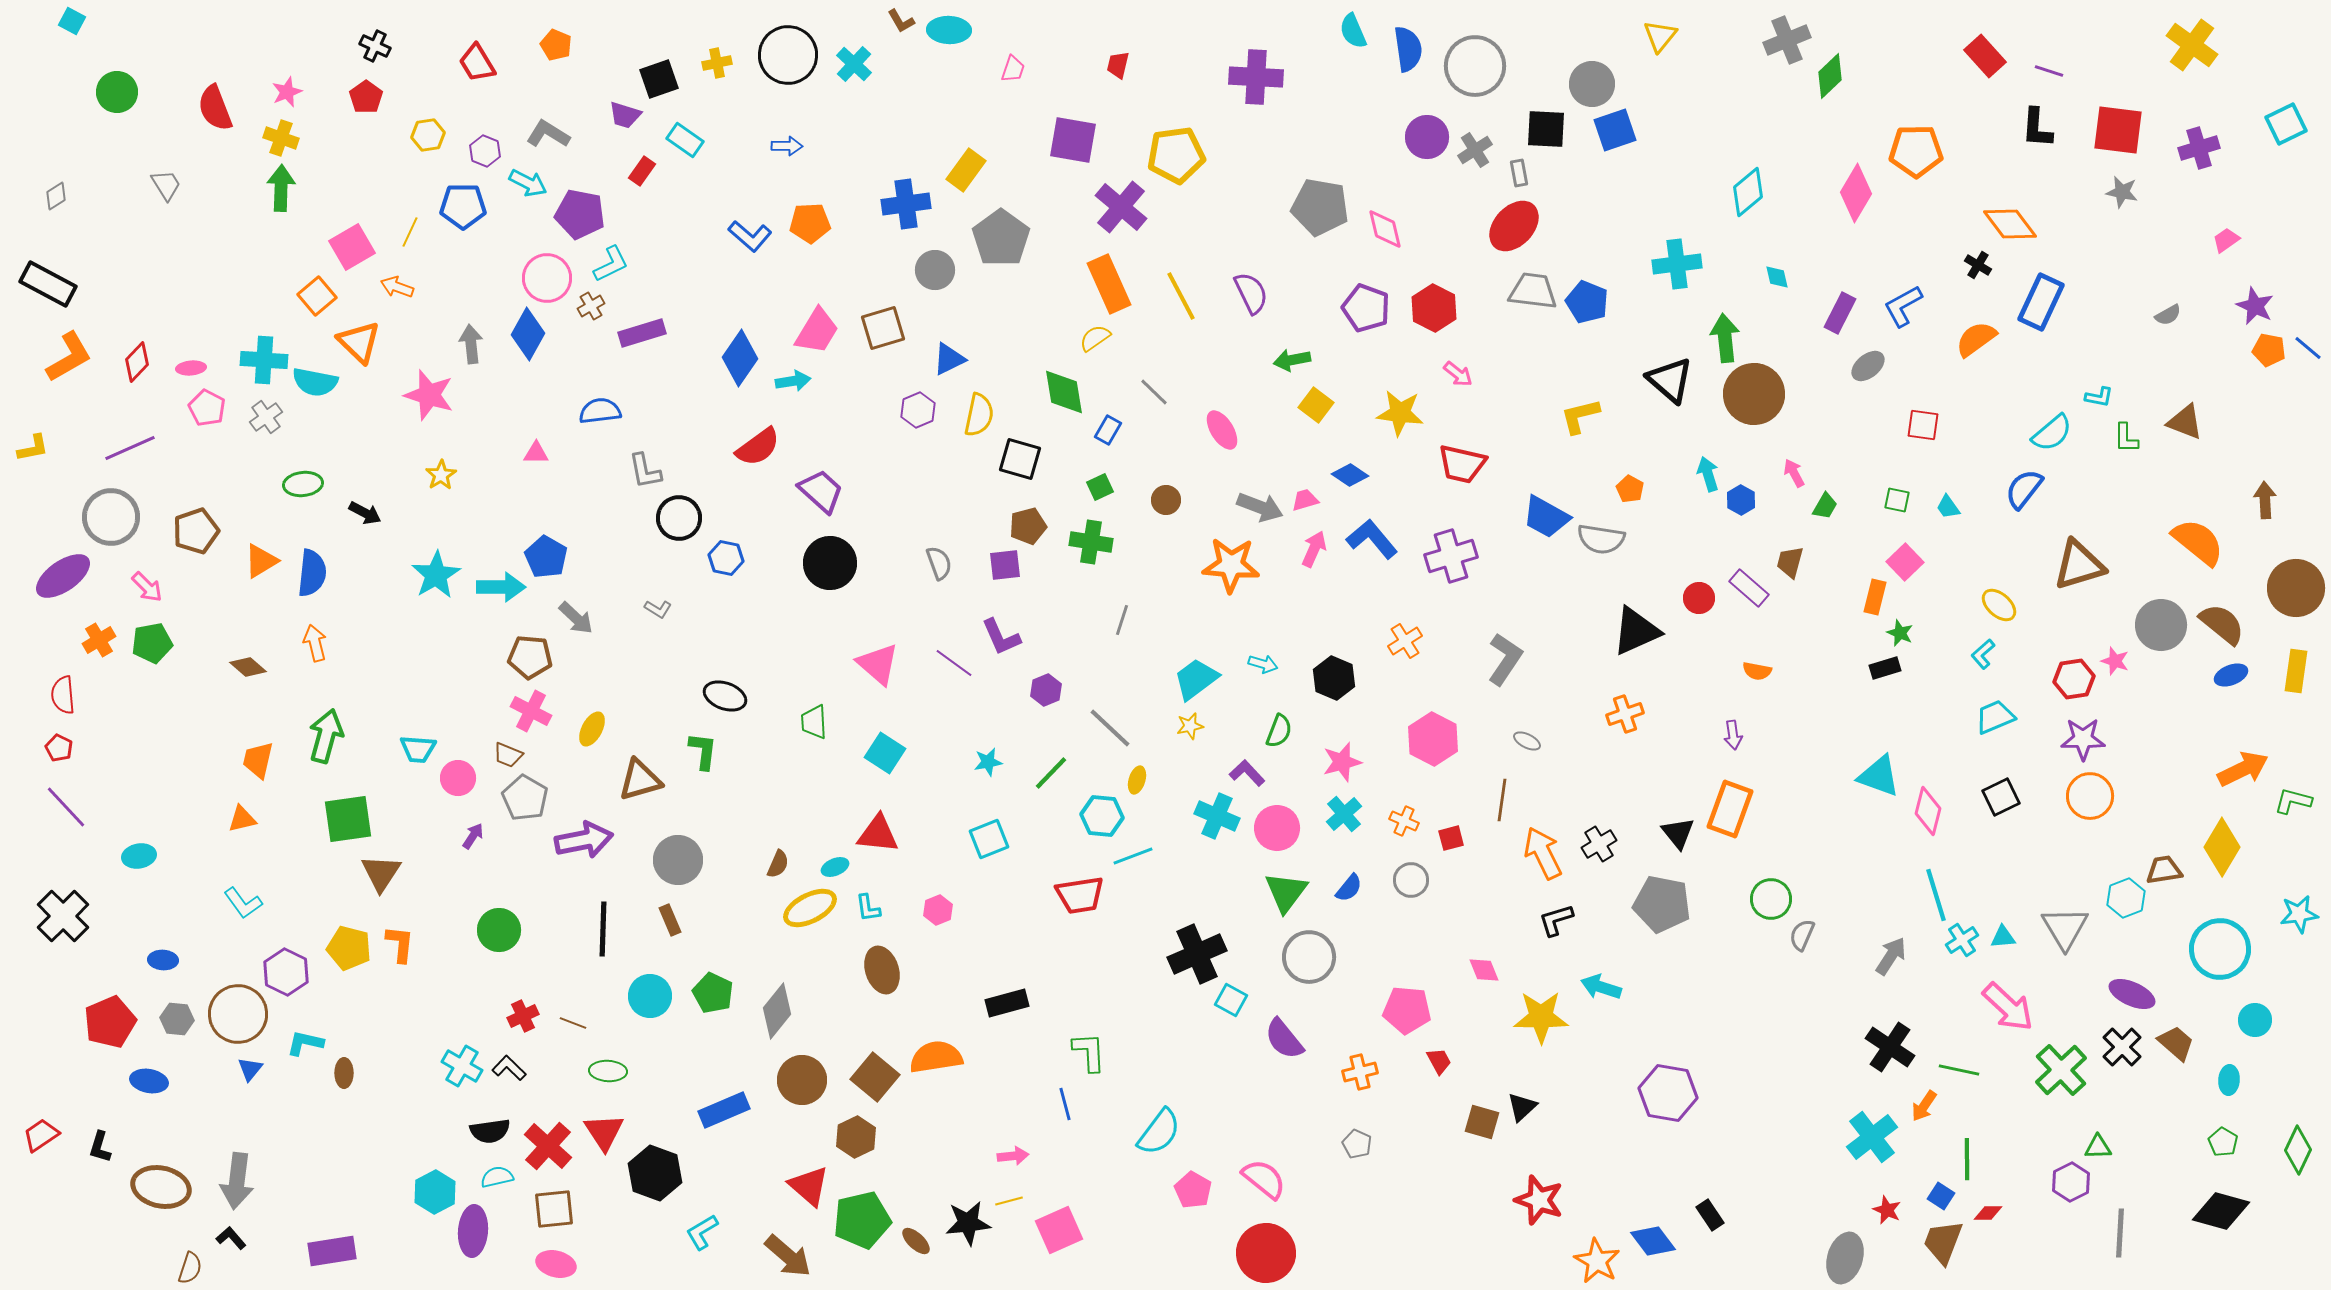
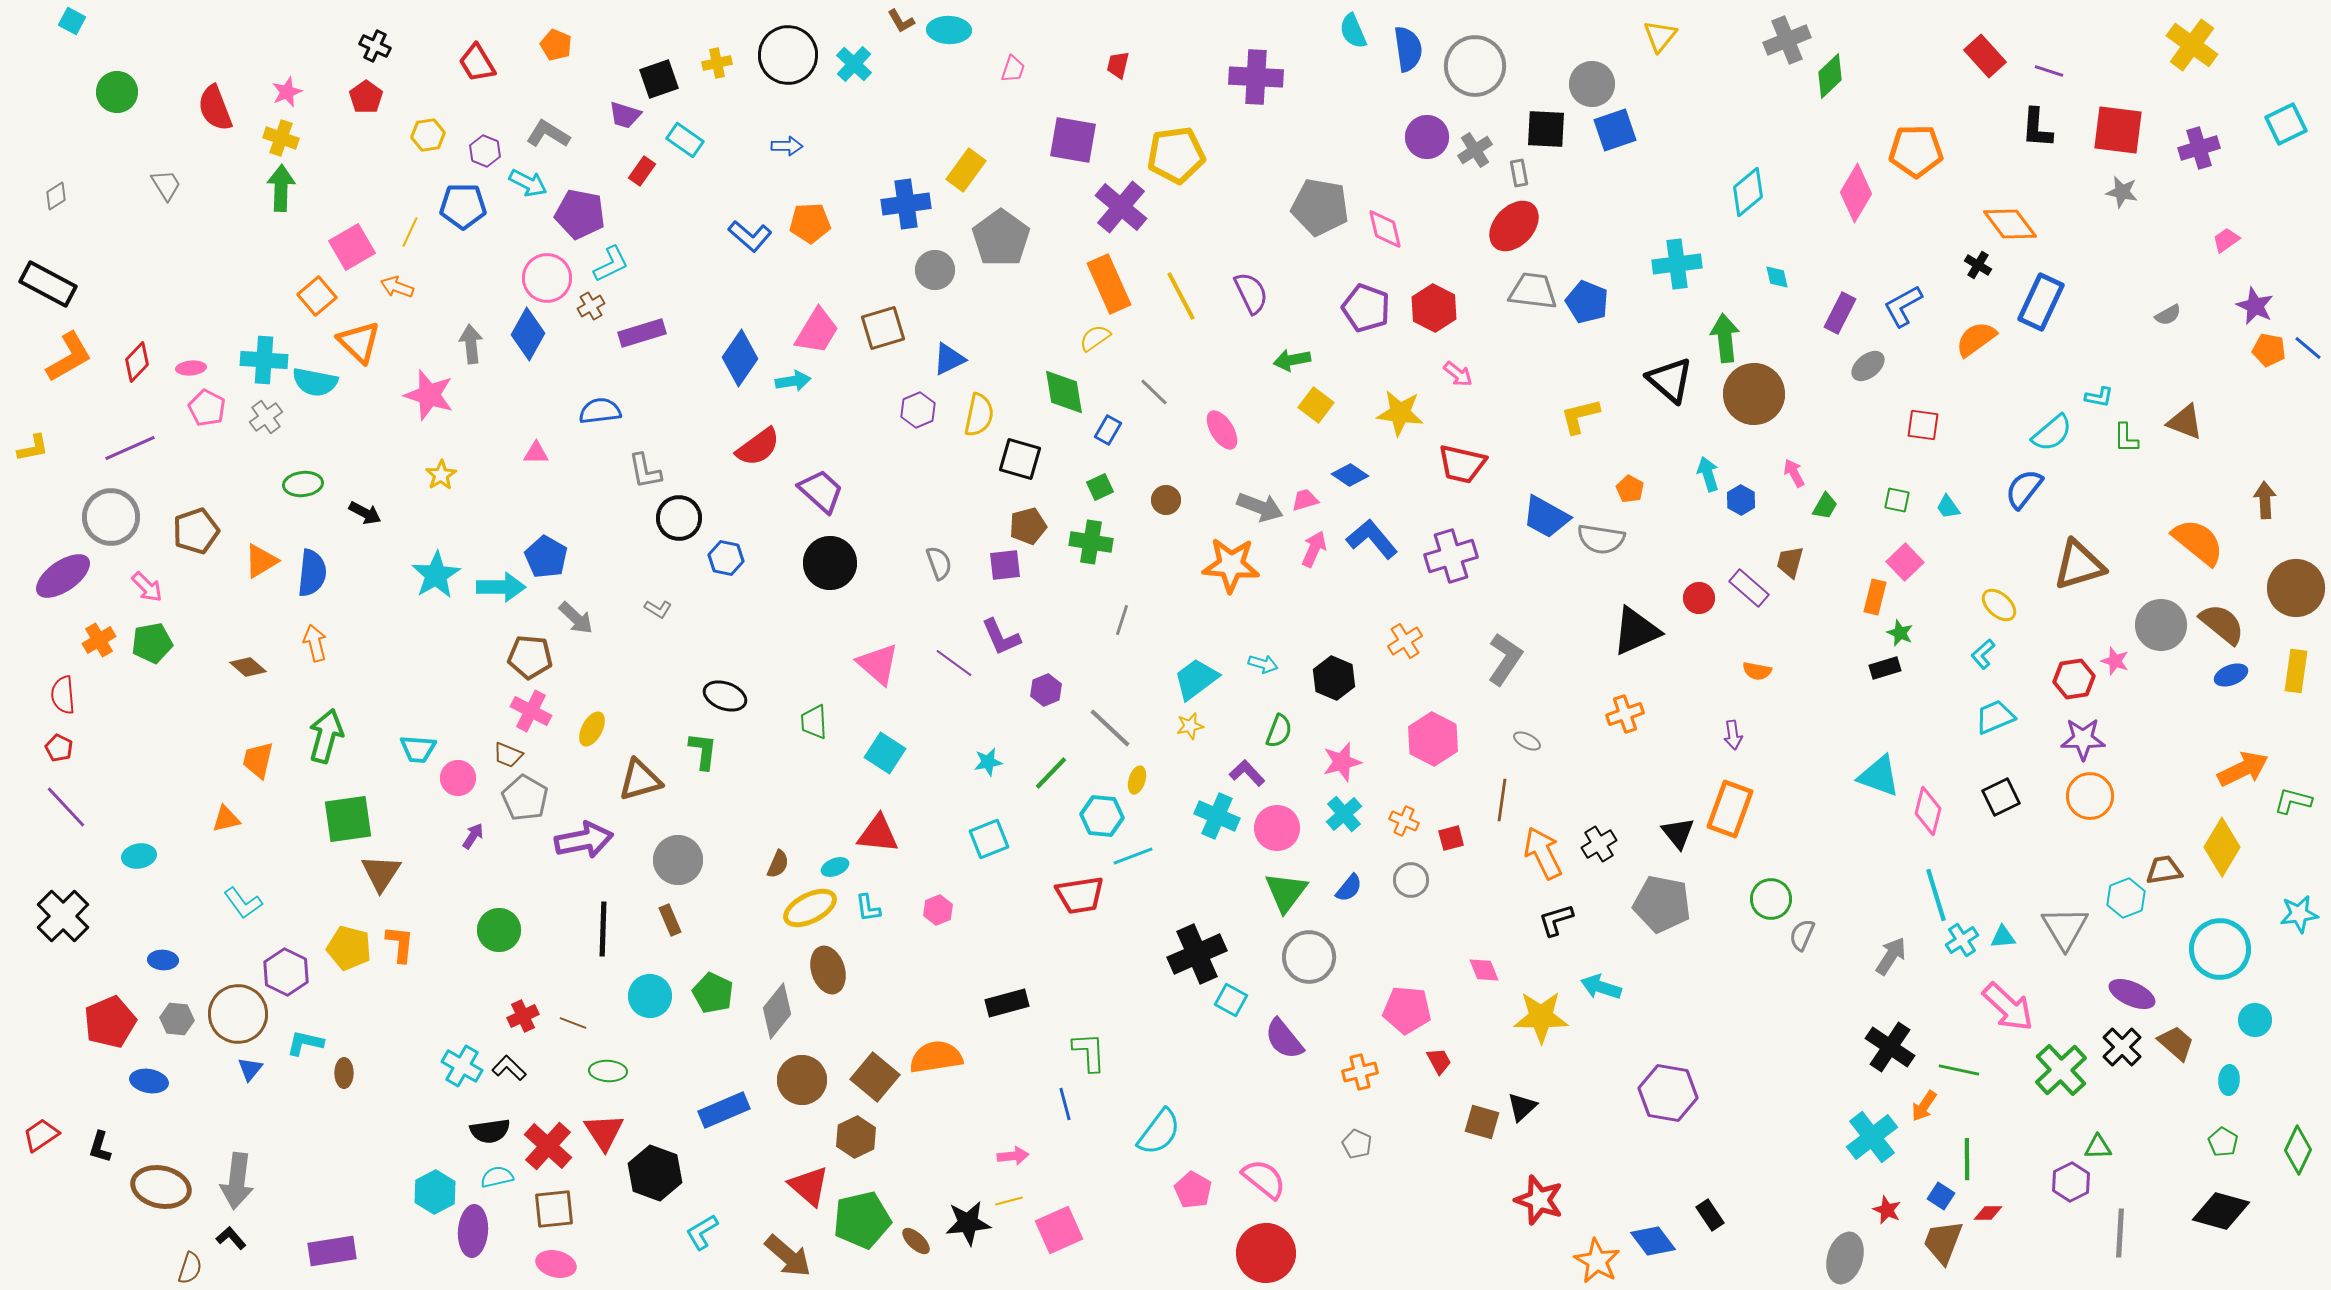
orange triangle at (242, 819): moved 16 px left
brown ellipse at (882, 970): moved 54 px left
